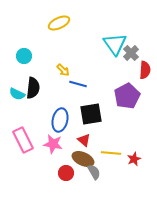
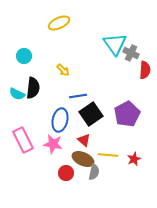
gray cross: rotated 21 degrees counterclockwise
blue line: moved 12 px down; rotated 24 degrees counterclockwise
purple pentagon: moved 18 px down
black square: rotated 25 degrees counterclockwise
yellow line: moved 3 px left, 2 px down
gray semicircle: rotated 42 degrees clockwise
